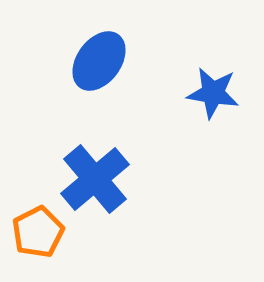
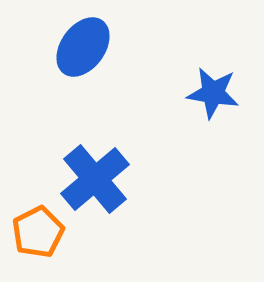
blue ellipse: moved 16 px left, 14 px up
